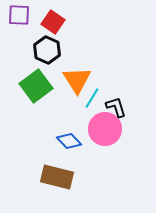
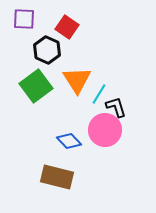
purple square: moved 5 px right, 4 px down
red square: moved 14 px right, 5 px down
cyan line: moved 7 px right, 4 px up
pink circle: moved 1 px down
